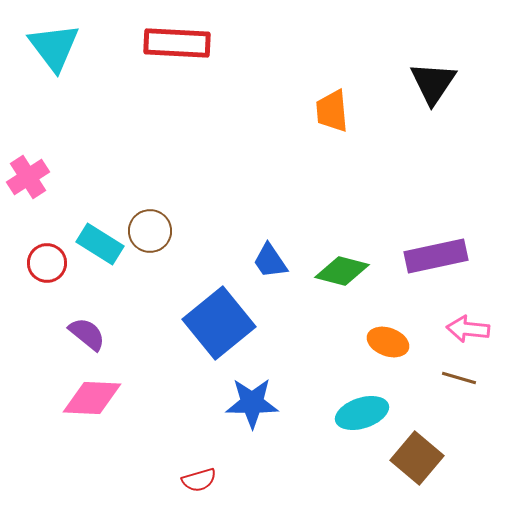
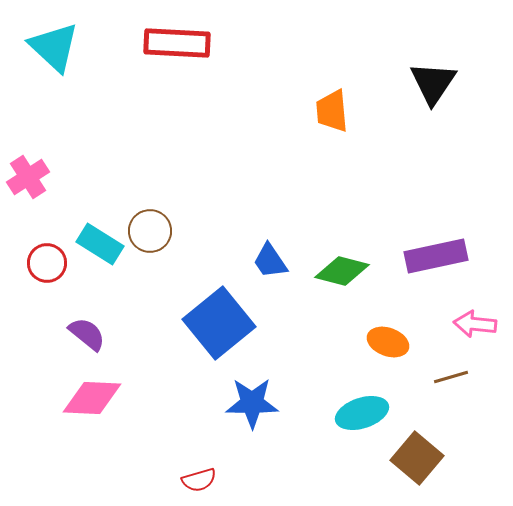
cyan triangle: rotated 10 degrees counterclockwise
pink arrow: moved 7 px right, 5 px up
brown line: moved 8 px left, 1 px up; rotated 32 degrees counterclockwise
